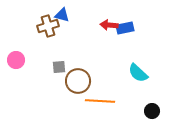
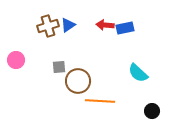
blue triangle: moved 6 px right, 10 px down; rotated 49 degrees counterclockwise
red arrow: moved 4 px left
